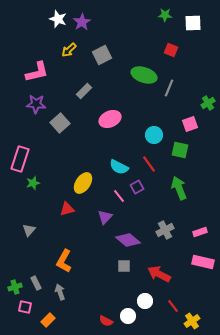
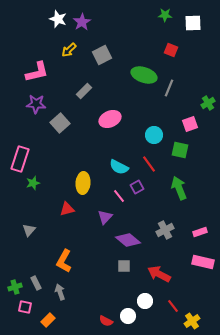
yellow ellipse at (83, 183): rotated 30 degrees counterclockwise
